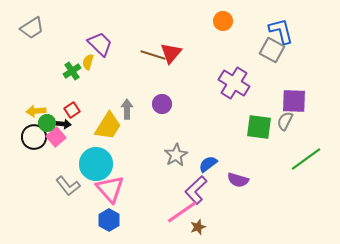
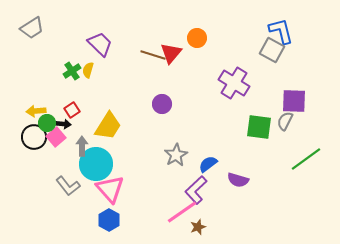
orange circle: moved 26 px left, 17 px down
yellow semicircle: moved 8 px down
gray arrow: moved 45 px left, 37 px down
